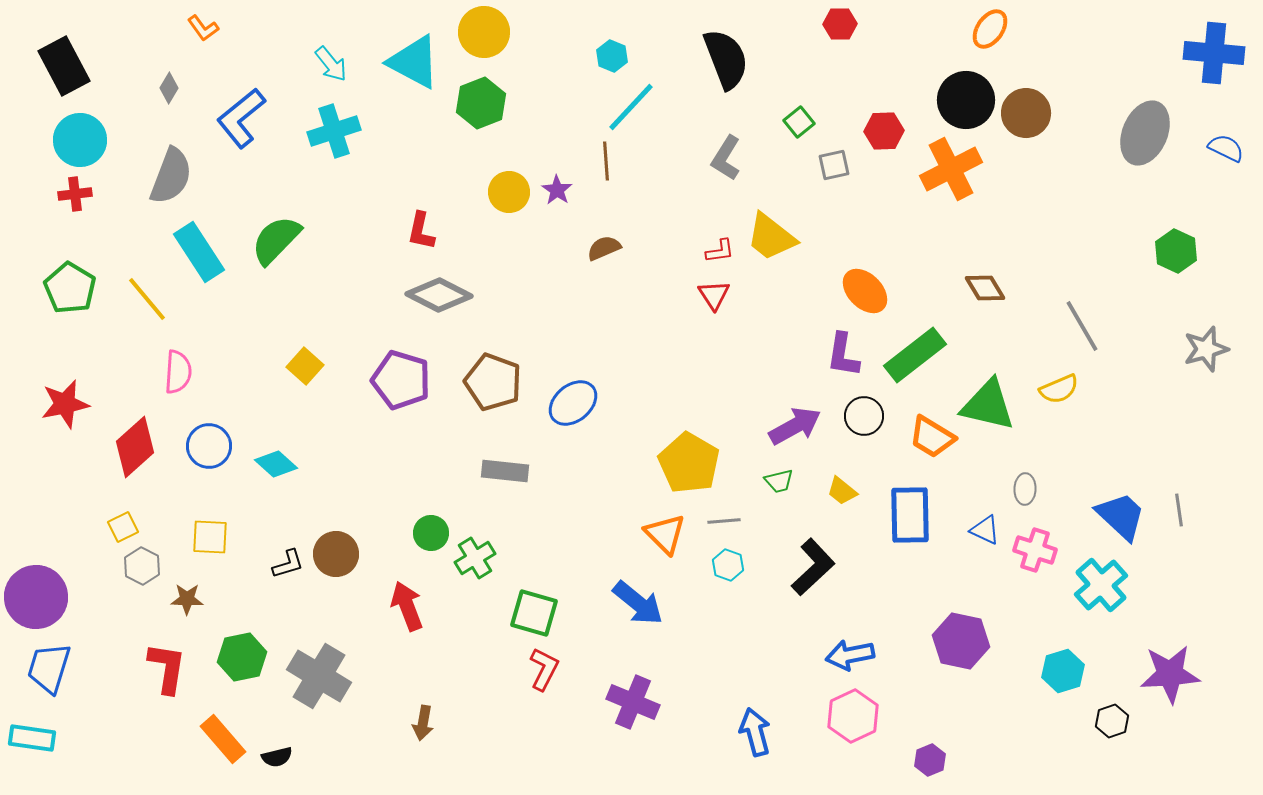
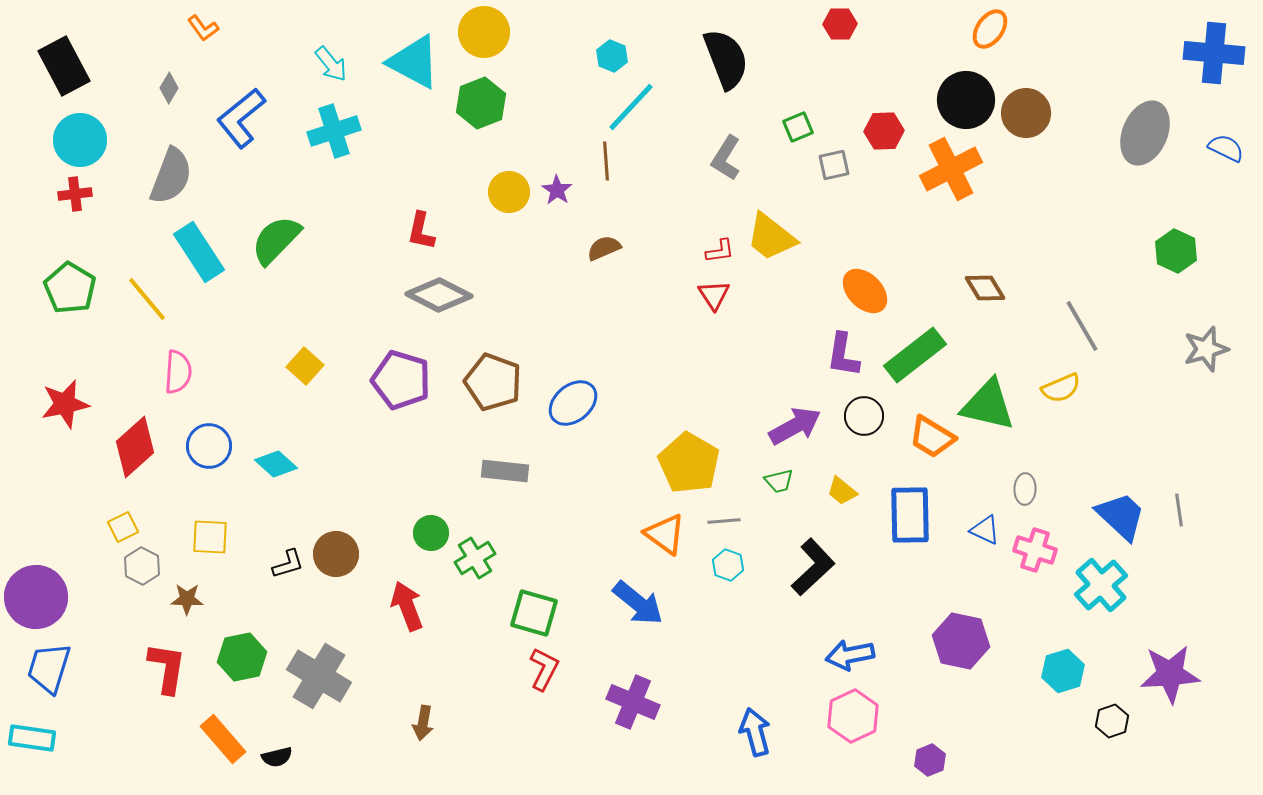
green square at (799, 122): moved 1 px left, 5 px down; rotated 16 degrees clockwise
yellow semicircle at (1059, 389): moved 2 px right, 1 px up
orange triangle at (665, 534): rotated 9 degrees counterclockwise
